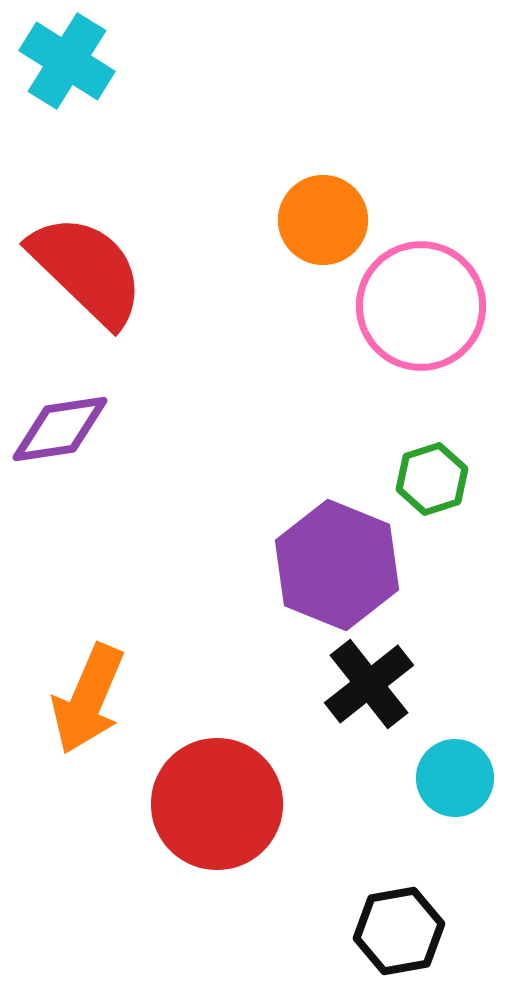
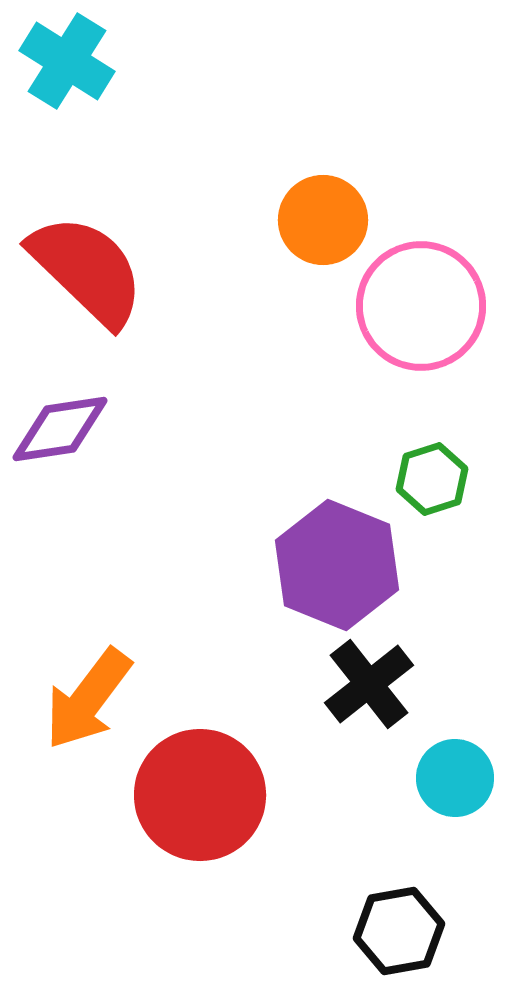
orange arrow: rotated 14 degrees clockwise
red circle: moved 17 px left, 9 px up
